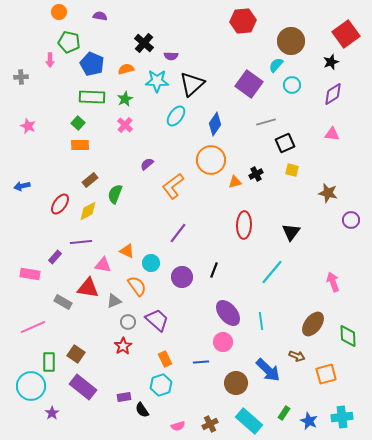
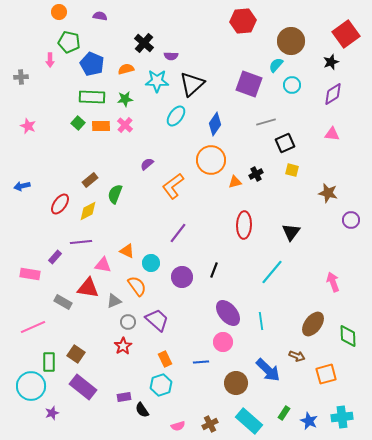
purple square at (249, 84): rotated 16 degrees counterclockwise
green star at (125, 99): rotated 21 degrees clockwise
orange rectangle at (80, 145): moved 21 px right, 19 px up
purple star at (52, 413): rotated 16 degrees clockwise
